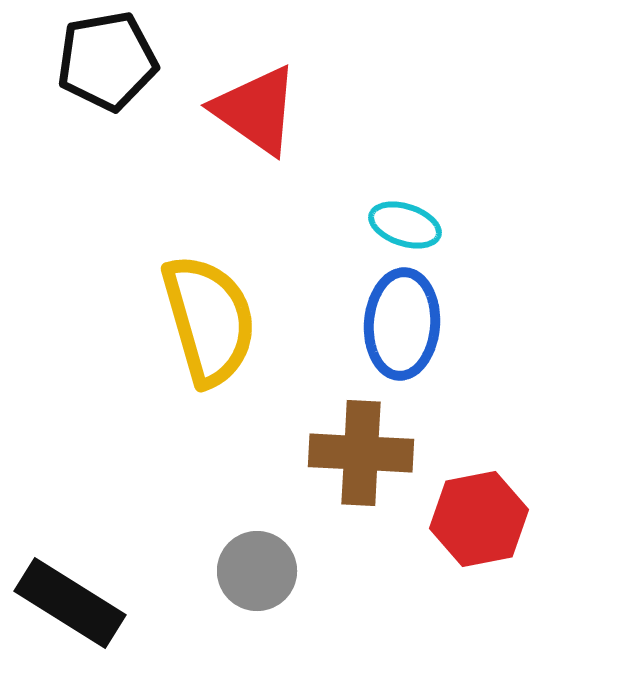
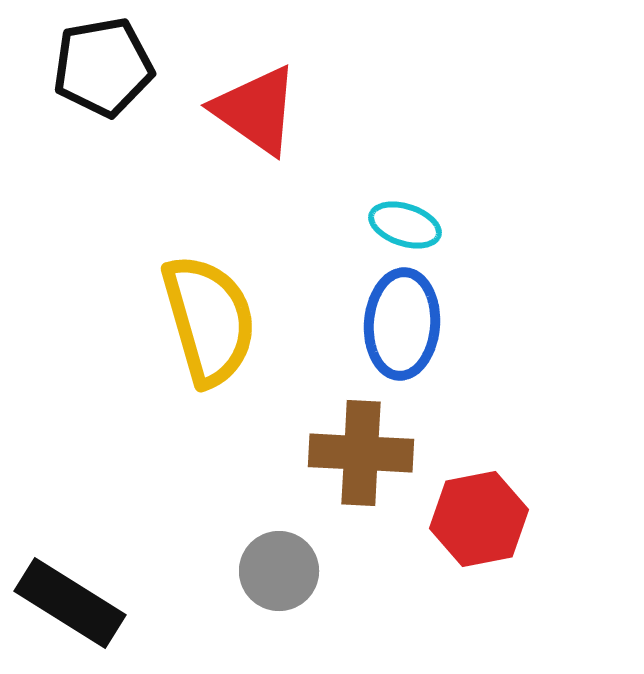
black pentagon: moved 4 px left, 6 px down
gray circle: moved 22 px right
